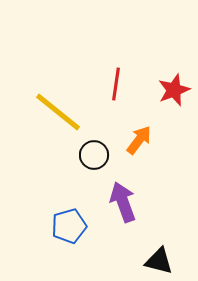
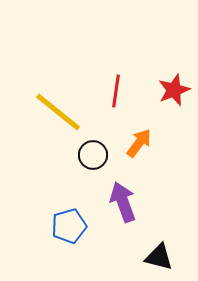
red line: moved 7 px down
orange arrow: moved 3 px down
black circle: moved 1 px left
black triangle: moved 4 px up
